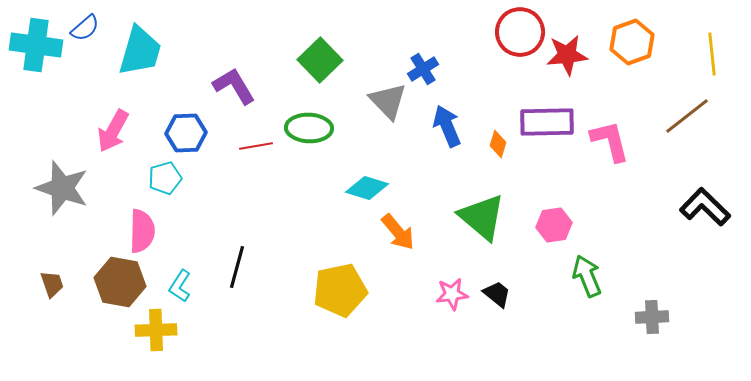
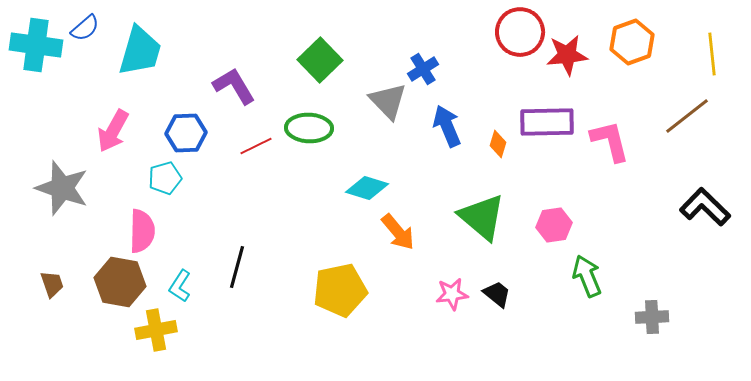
red line: rotated 16 degrees counterclockwise
yellow cross: rotated 9 degrees counterclockwise
